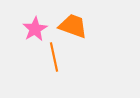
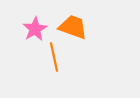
orange trapezoid: moved 1 px down
